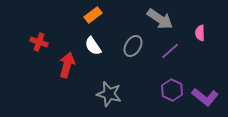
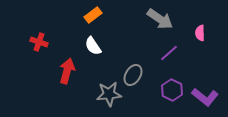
gray ellipse: moved 29 px down
purple line: moved 1 px left, 2 px down
red arrow: moved 6 px down
gray star: rotated 20 degrees counterclockwise
